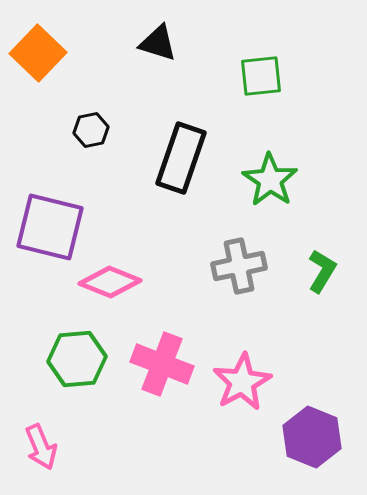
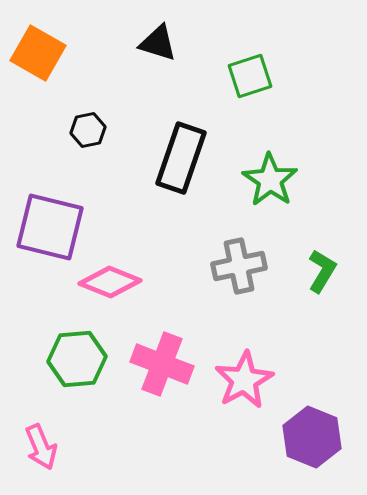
orange square: rotated 14 degrees counterclockwise
green square: moved 11 px left; rotated 12 degrees counterclockwise
black hexagon: moved 3 px left
pink star: moved 2 px right, 2 px up
